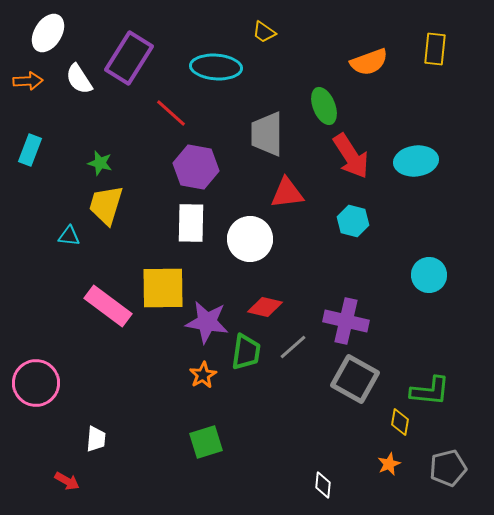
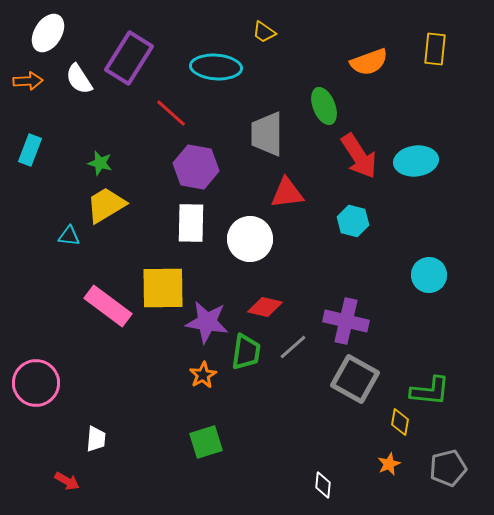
red arrow at (351, 156): moved 8 px right
yellow trapezoid at (106, 205): rotated 42 degrees clockwise
